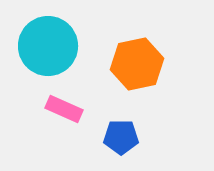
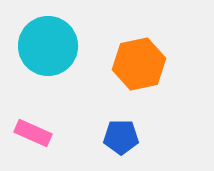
orange hexagon: moved 2 px right
pink rectangle: moved 31 px left, 24 px down
